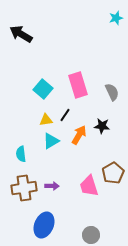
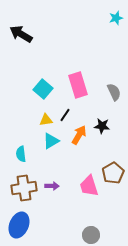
gray semicircle: moved 2 px right
blue ellipse: moved 25 px left
